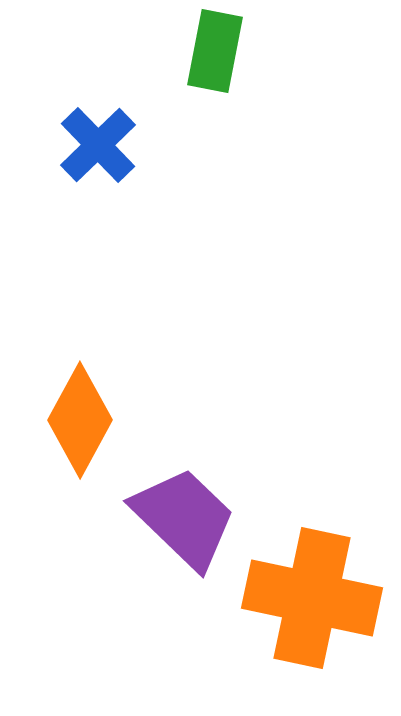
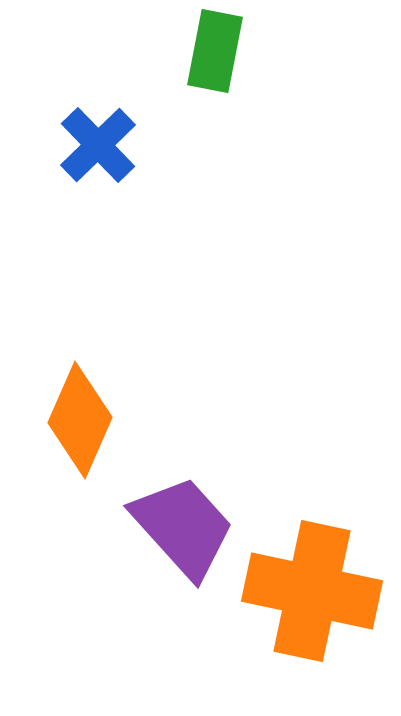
orange diamond: rotated 5 degrees counterclockwise
purple trapezoid: moved 1 px left, 9 px down; rotated 4 degrees clockwise
orange cross: moved 7 px up
